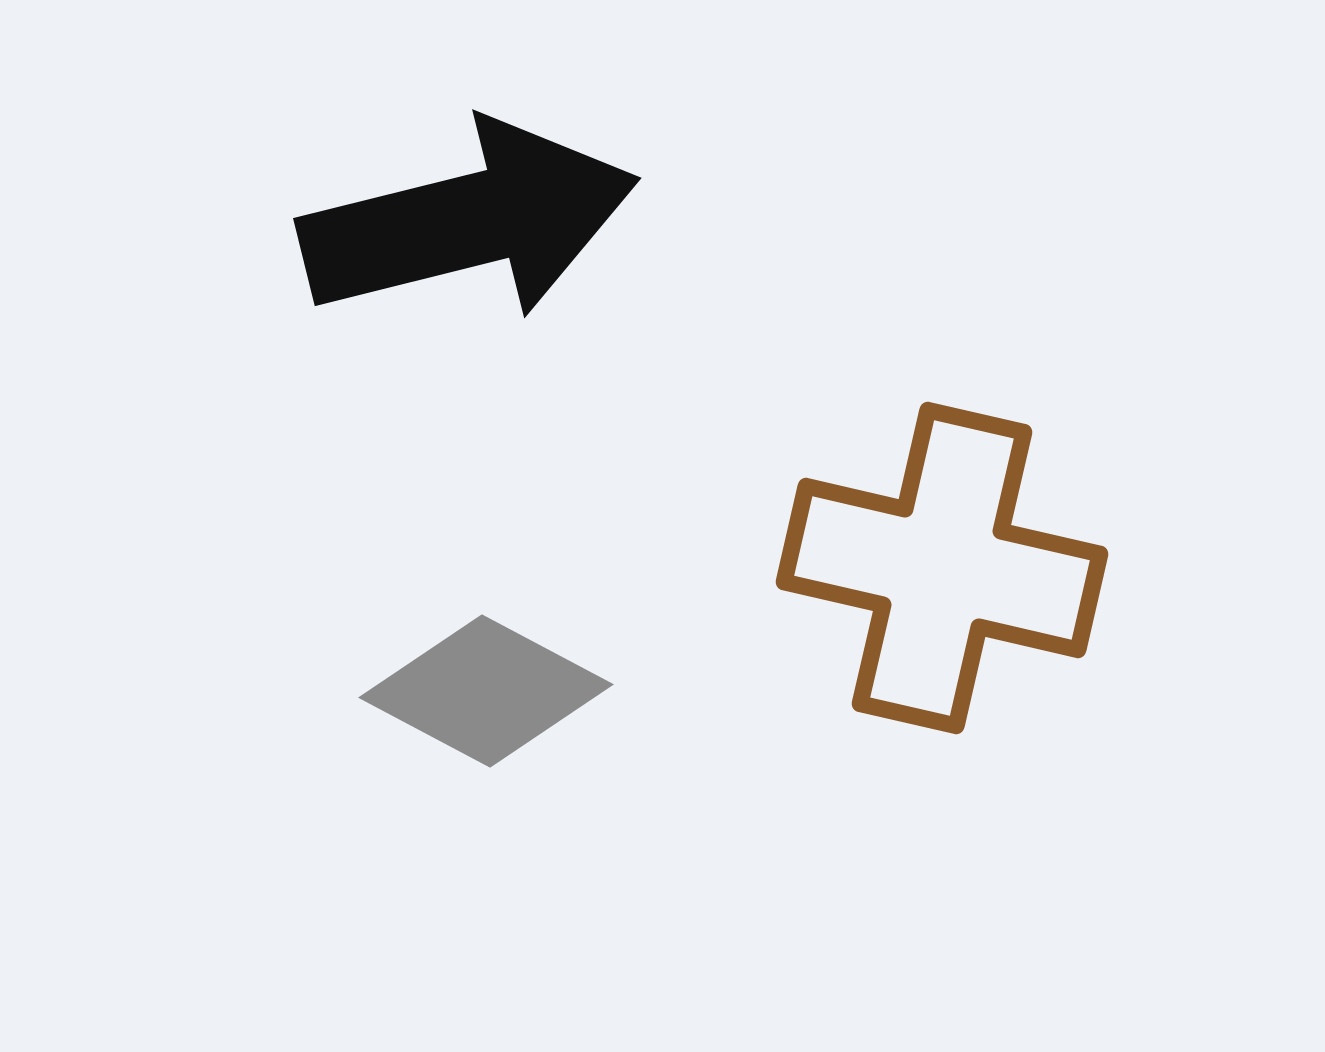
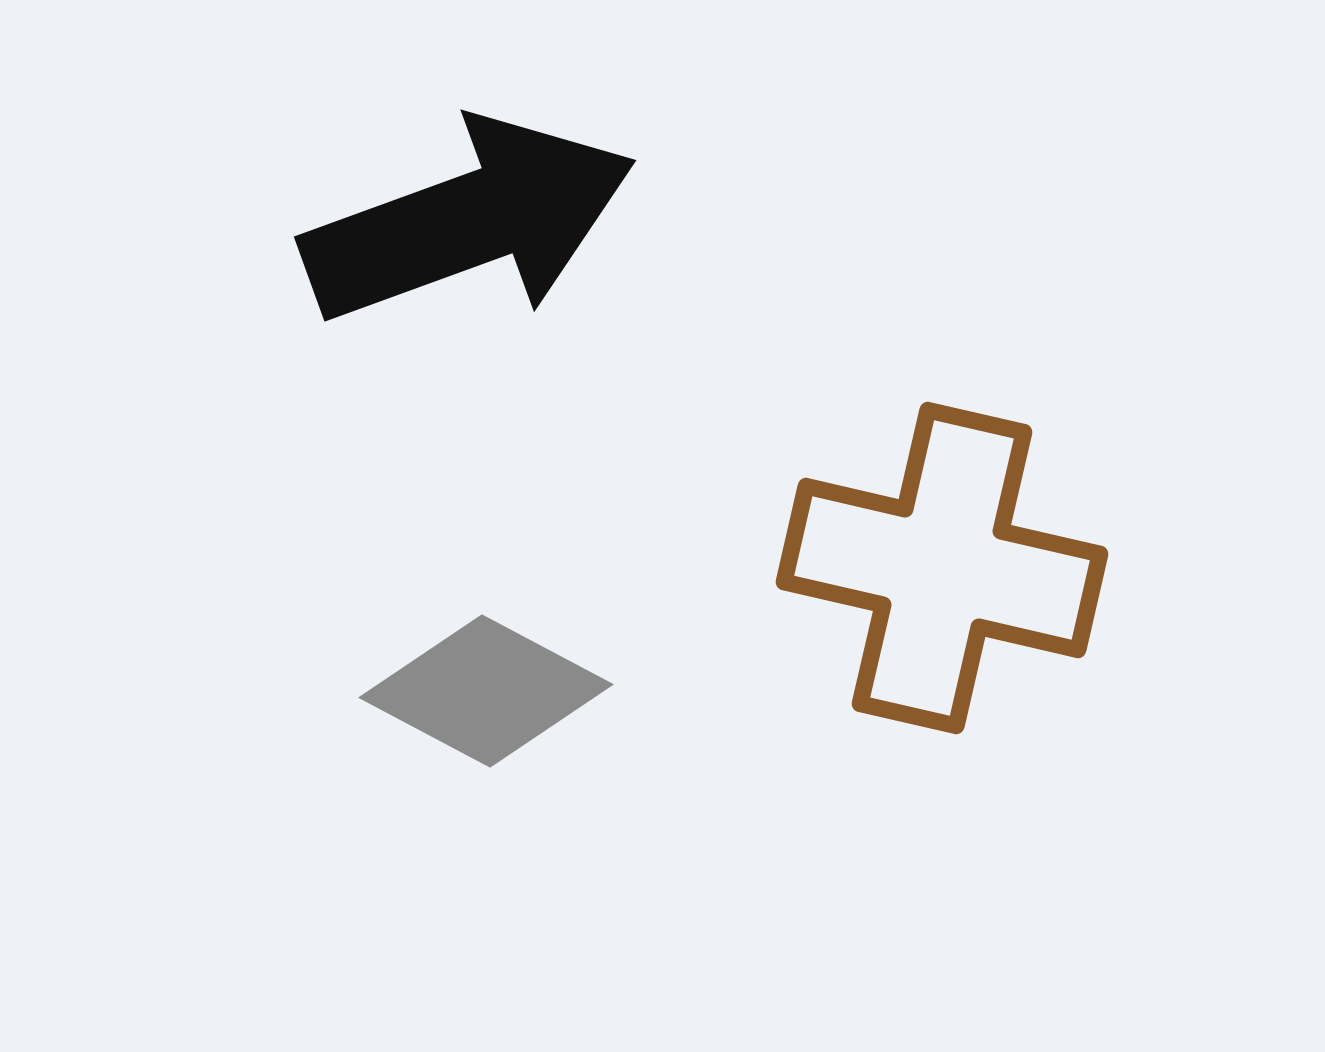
black arrow: rotated 6 degrees counterclockwise
